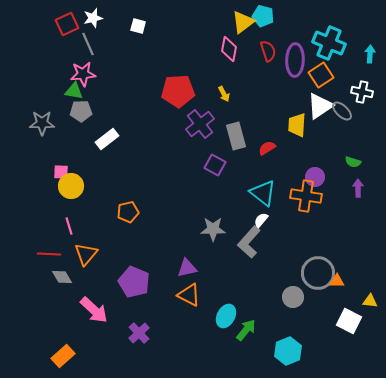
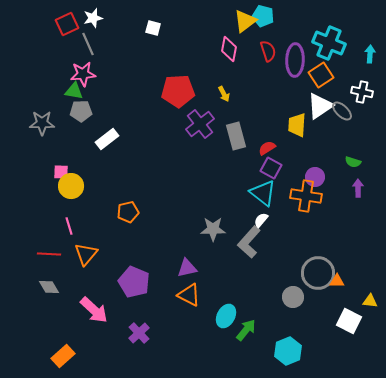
yellow triangle at (243, 22): moved 2 px right, 1 px up
white square at (138, 26): moved 15 px right, 2 px down
purple square at (215, 165): moved 56 px right, 3 px down
gray diamond at (62, 277): moved 13 px left, 10 px down
